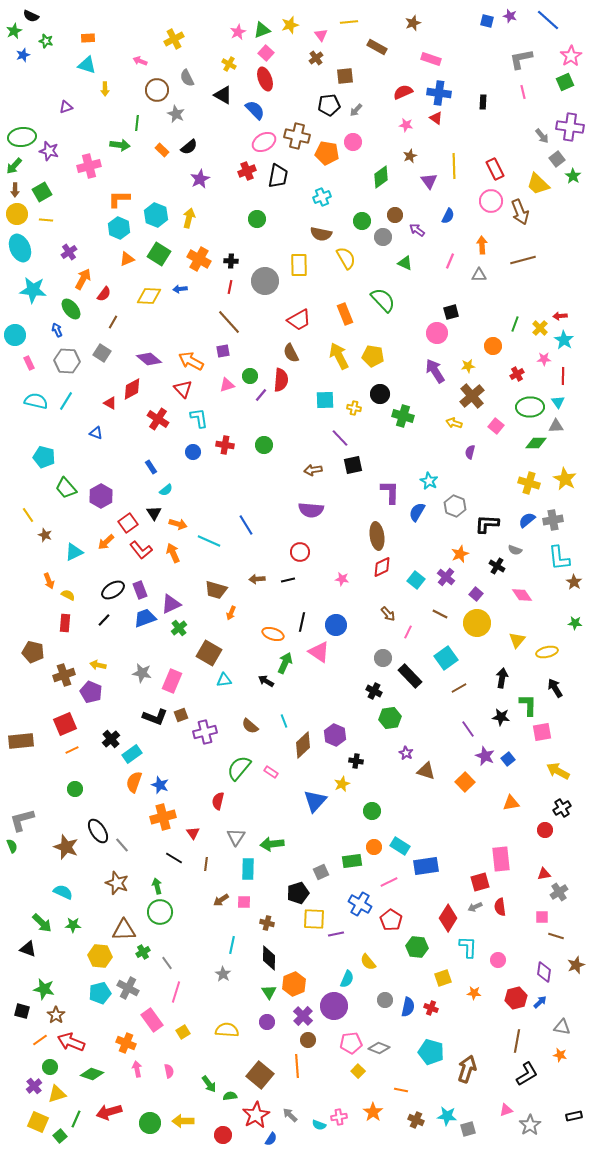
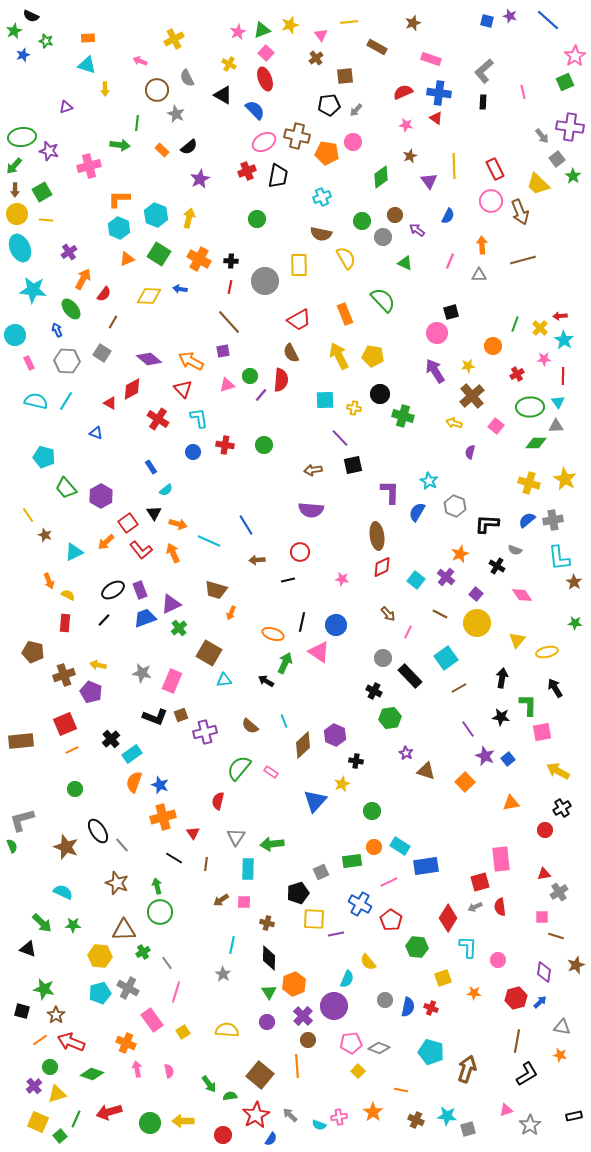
pink star at (571, 56): moved 4 px right
gray L-shape at (521, 59): moved 37 px left, 12 px down; rotated 30 degrees counterclockwise
blue arrow at (180, 289): rotated 16 degrees clockwise
brown arrow at (257, 579): moved 19 px up
